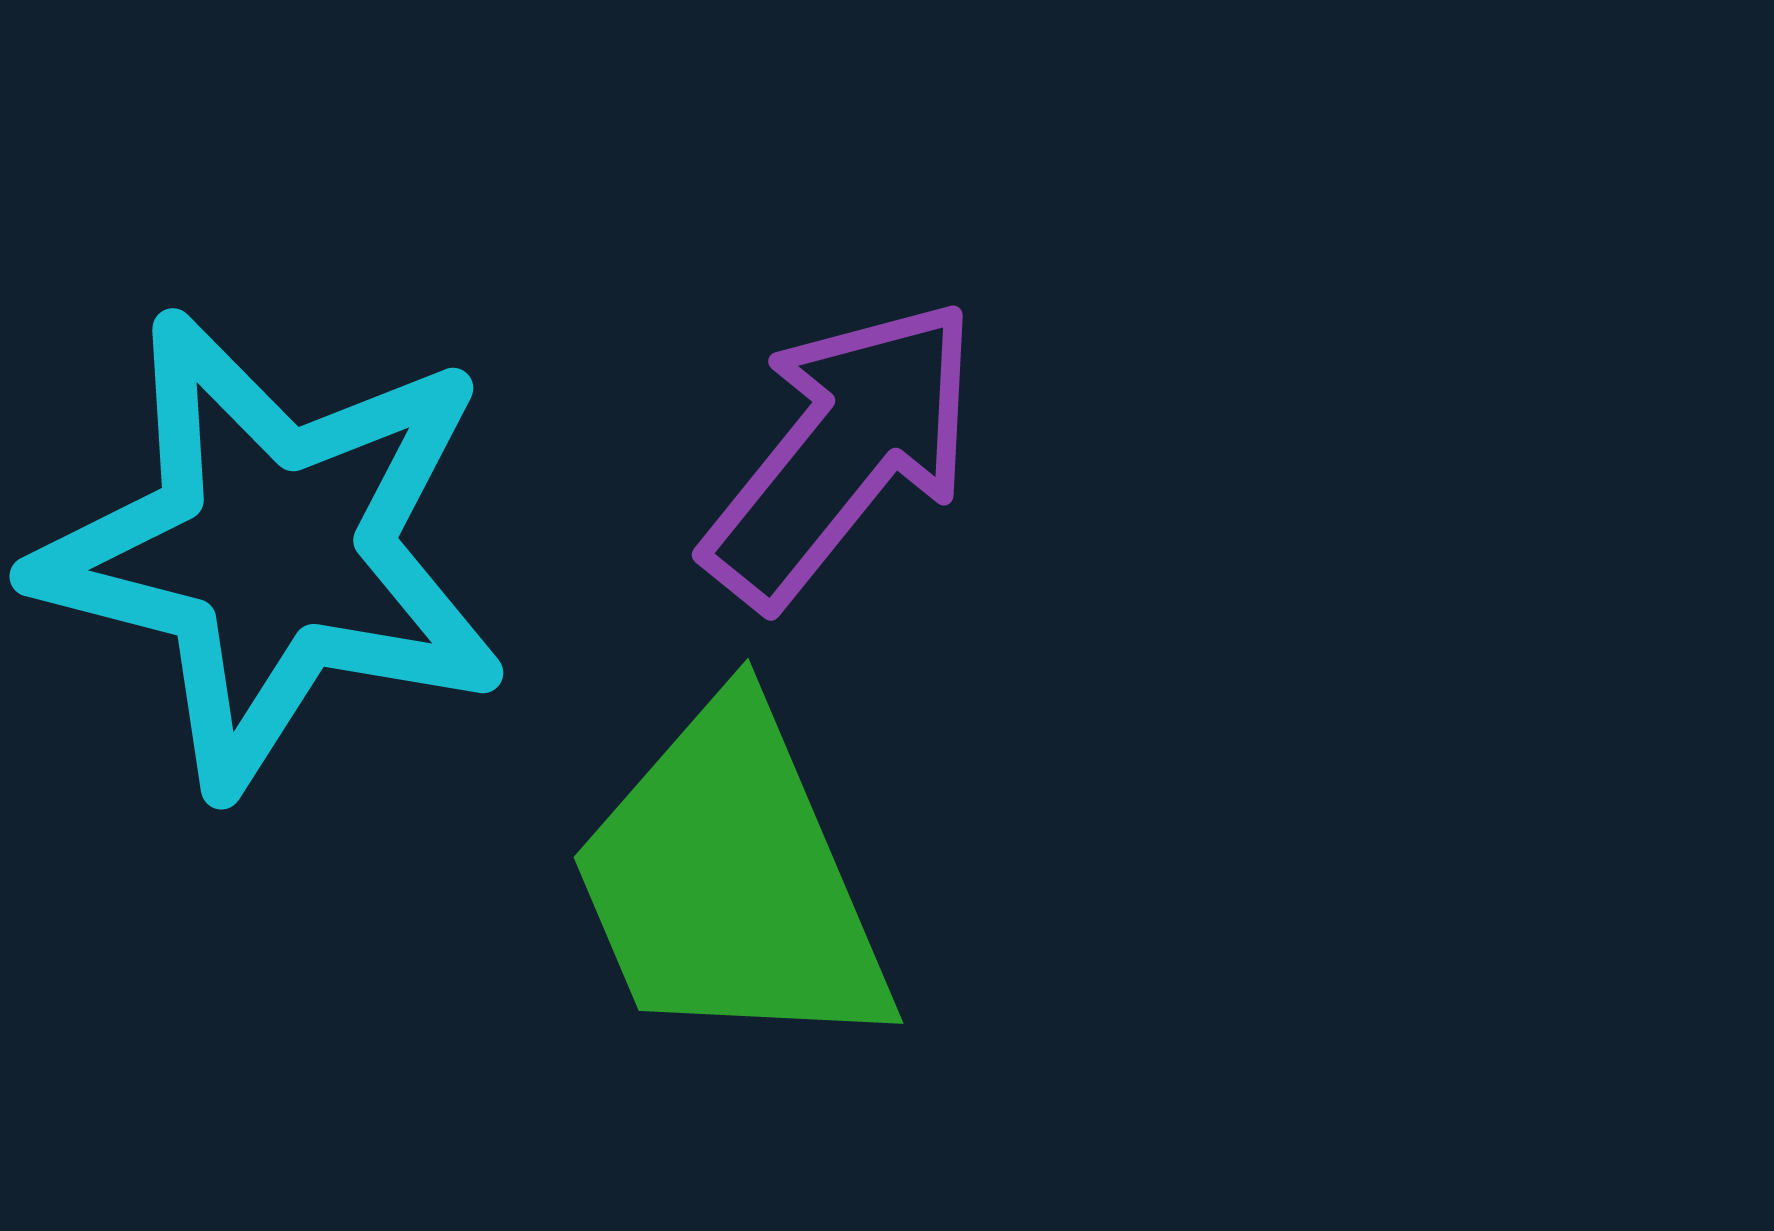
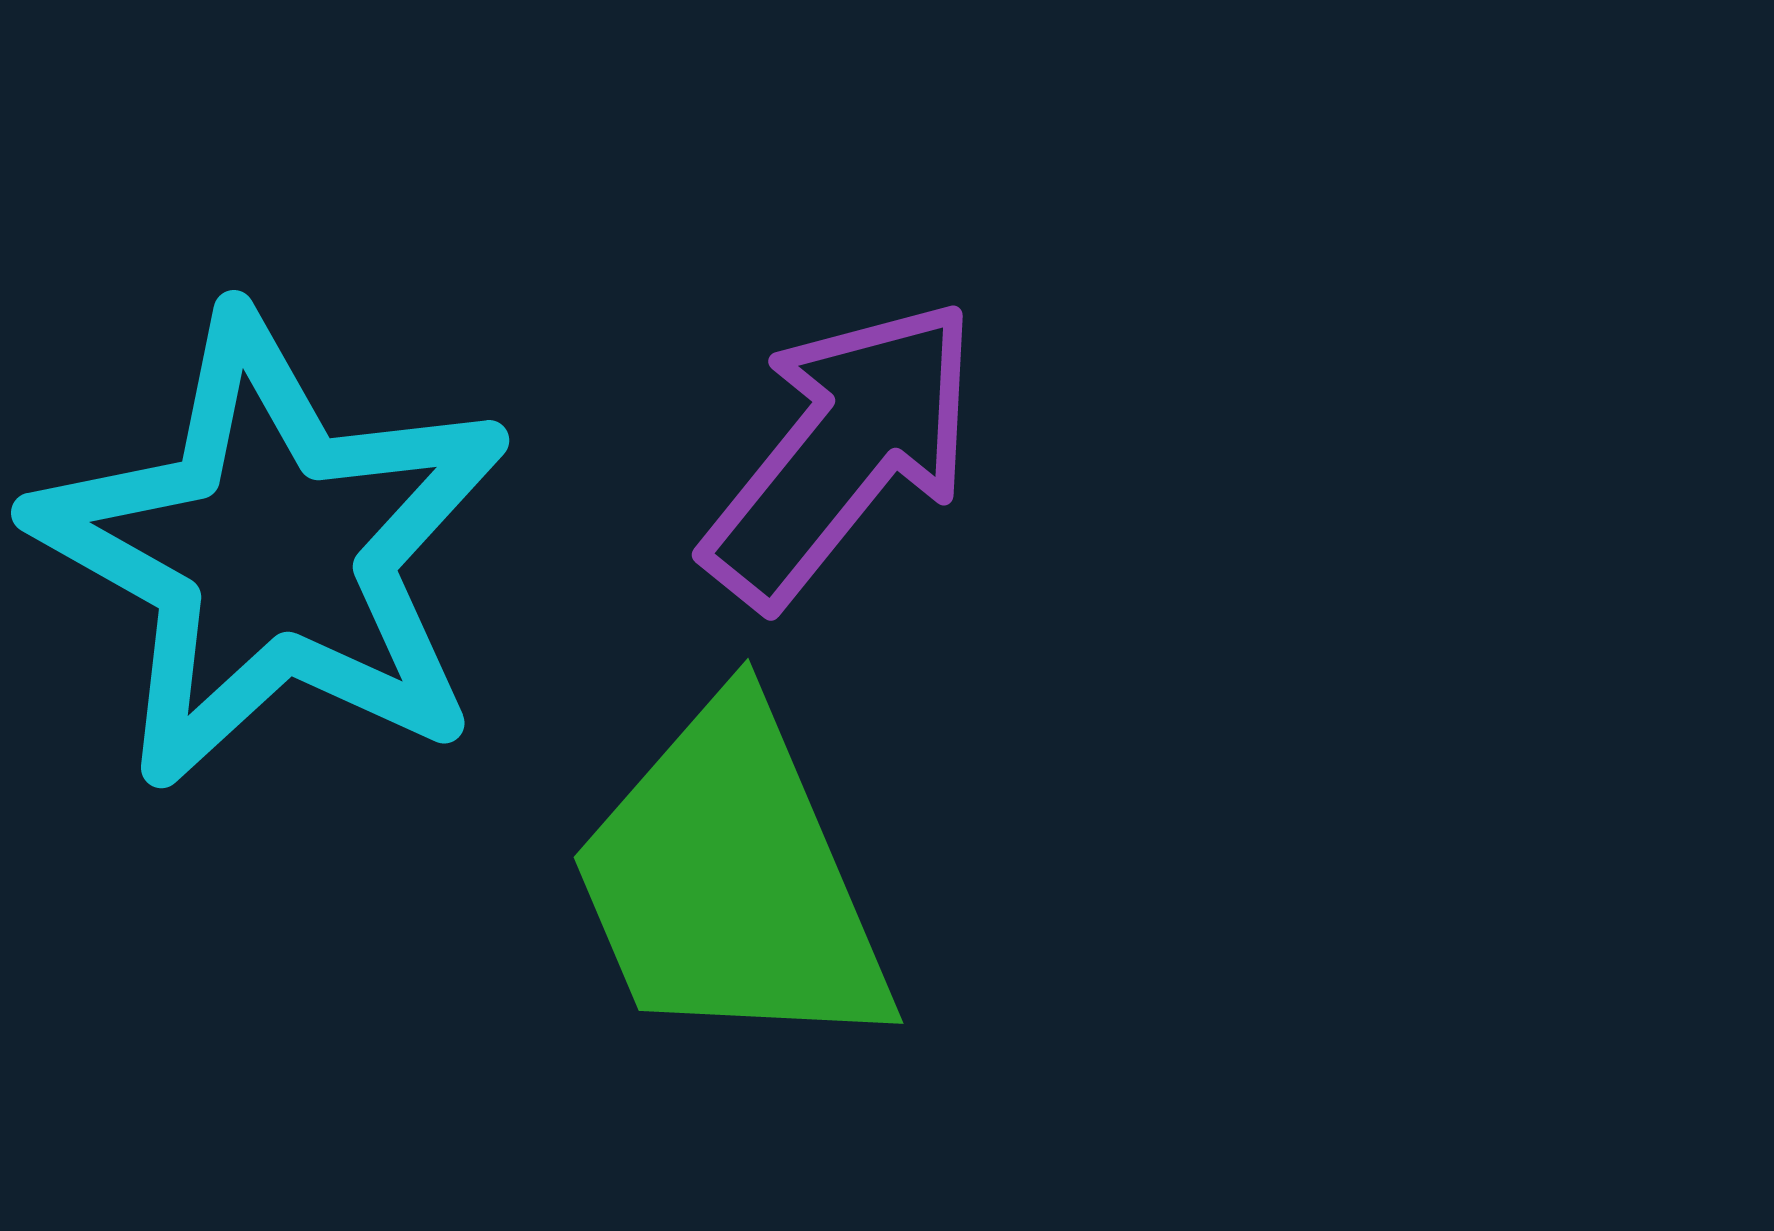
cyan star: rotated 15 degrees clockwise
